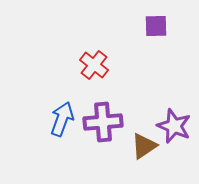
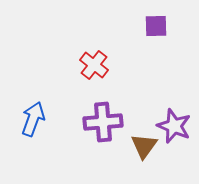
blue arrow: moved 29 px left
brown triangle: rotated 20 degrees counterclockwise
